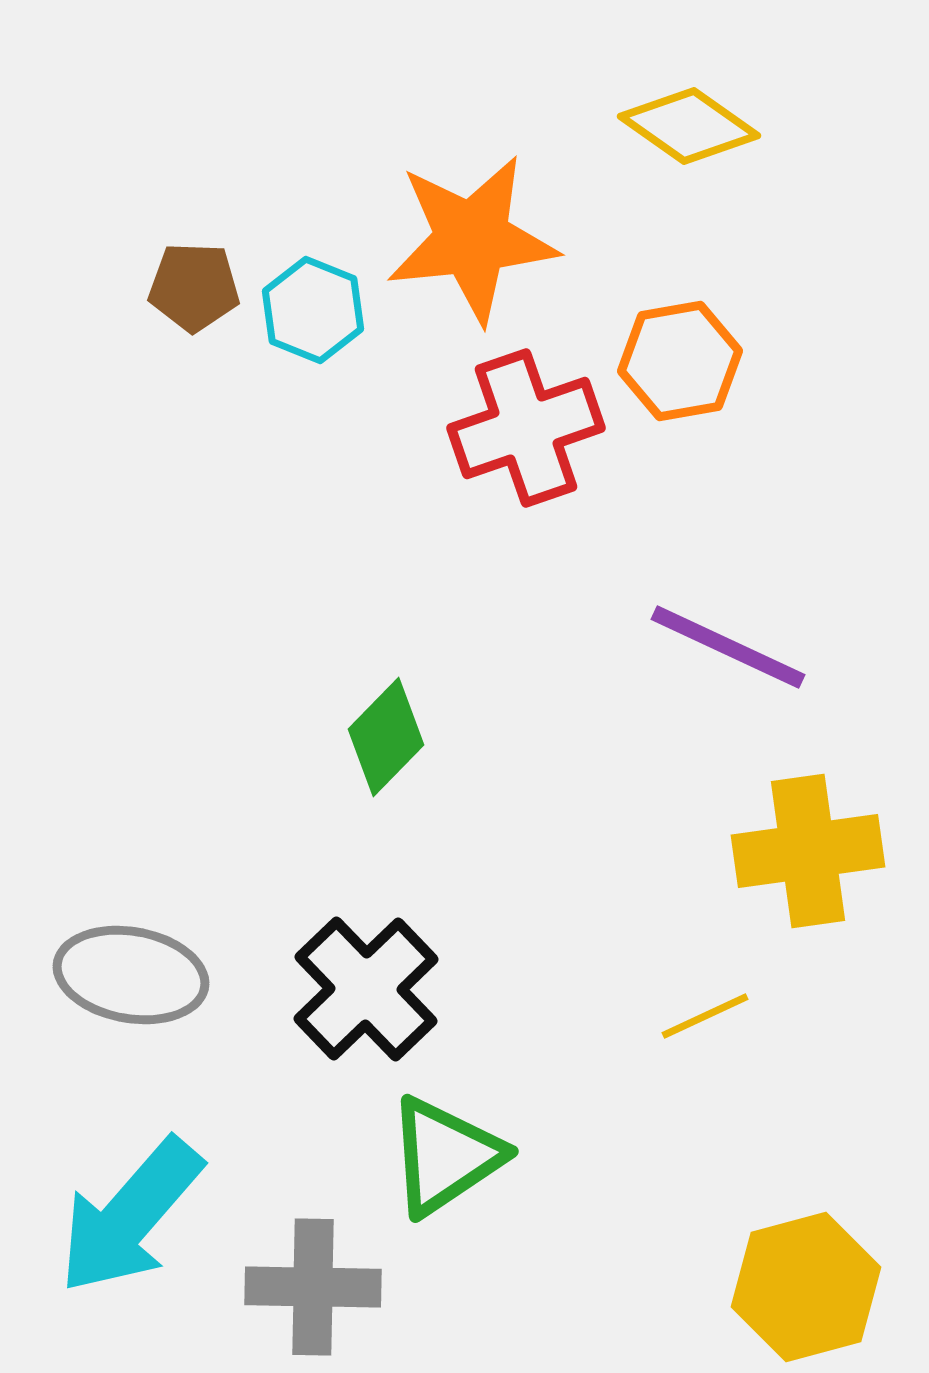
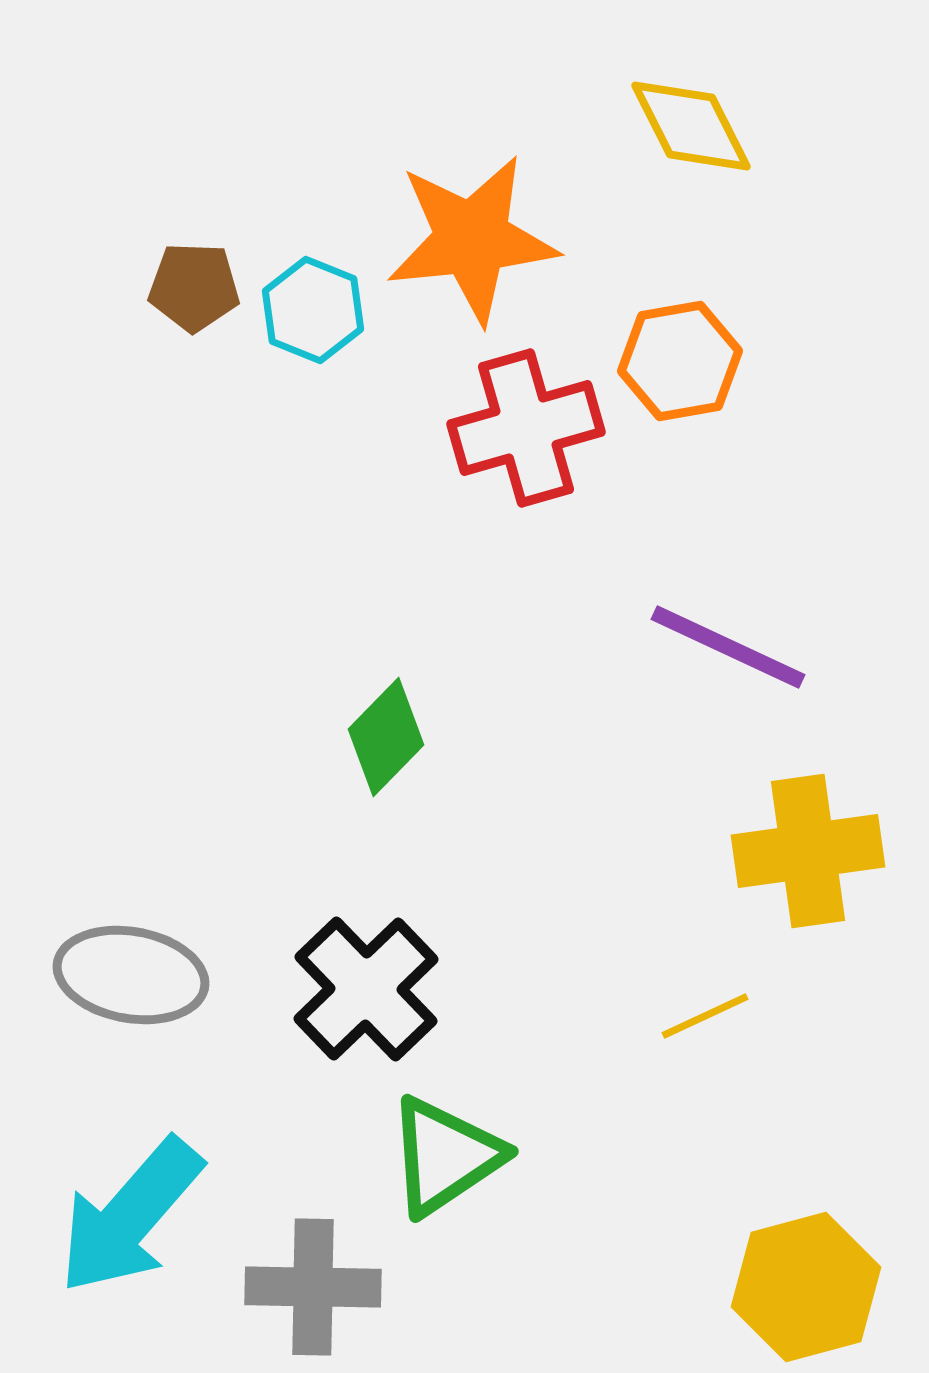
yellow diamond: moved 2 px right; rotated 28 degrees clockwise
red cross: rotated 3 degrees clockwise
